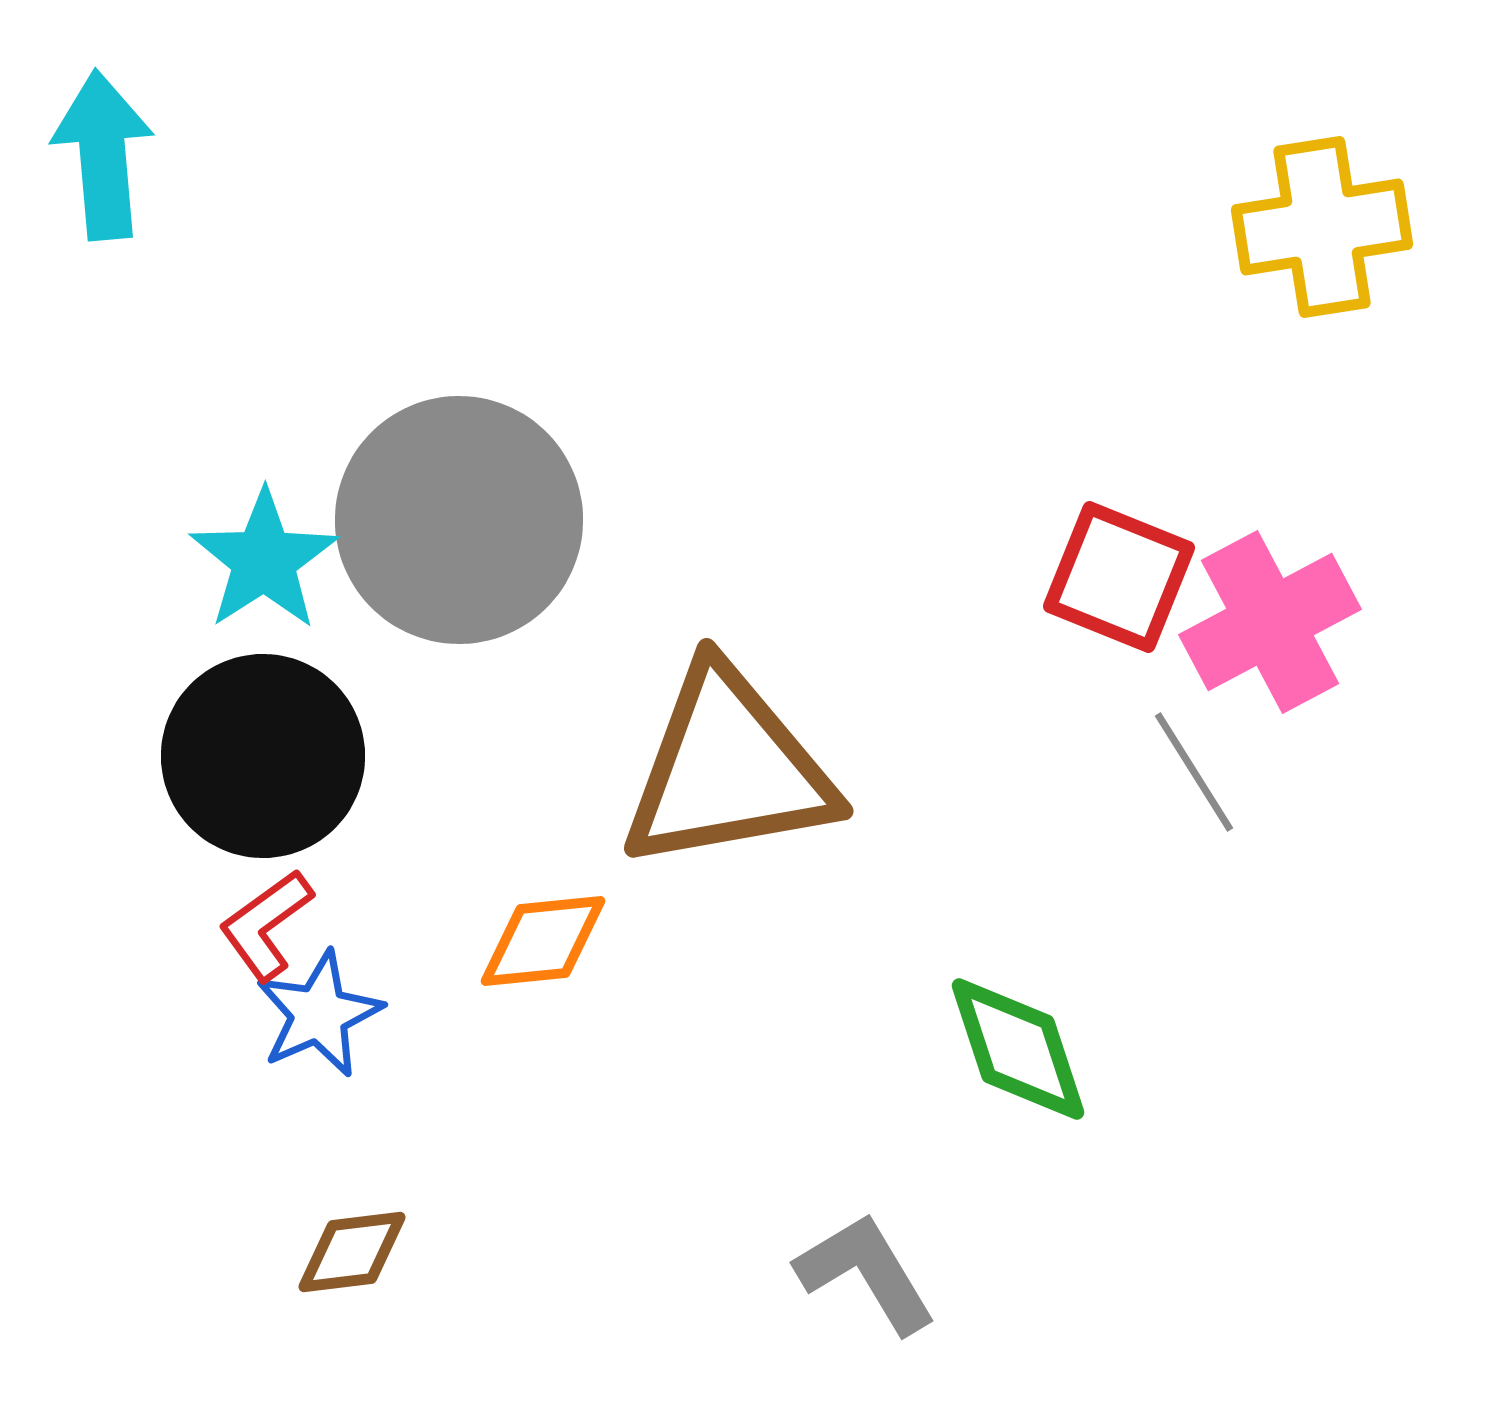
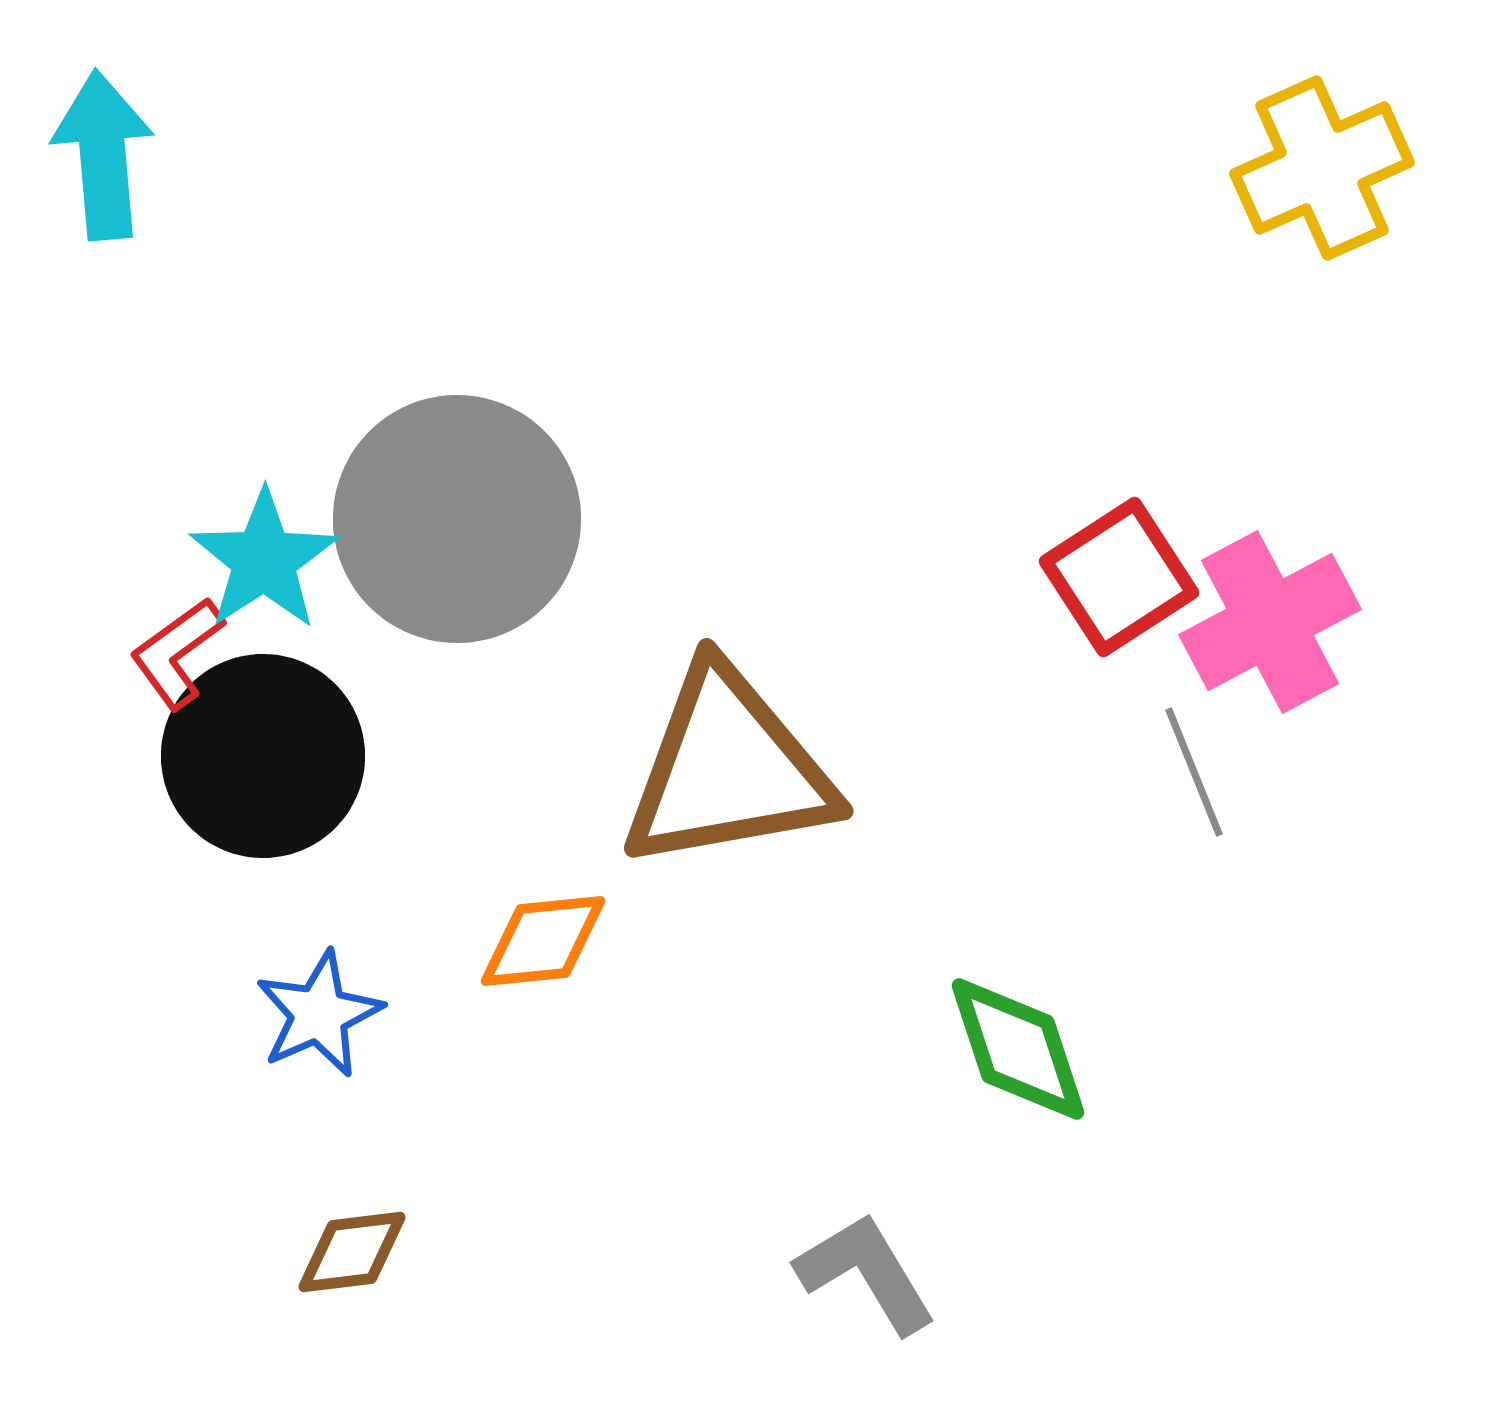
yellow cross: moved 59 px up; rotated 15 degrees counterclockwise
gray circle: moved 2 px left, 1 px up
red square: rotated 35 degrees clockwise
gray line: rotated 10 degrees clockwise
red L-shape: moved 89 px left, 272 px up
